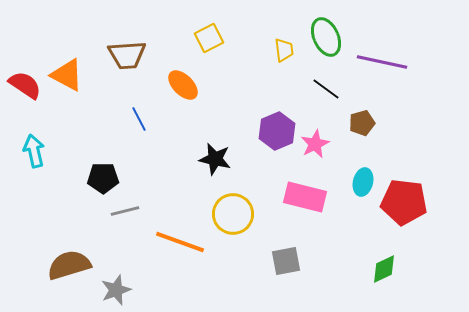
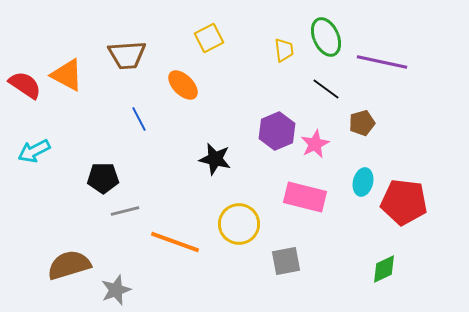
cyan arrow: rotated 104 degrees counterclockwise
yellow circle: moved 6 px right, 10 px down
orange line: moved 5 px left
